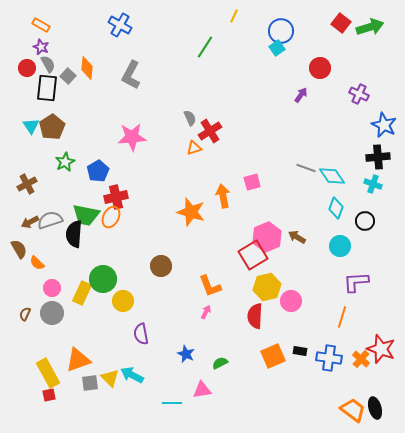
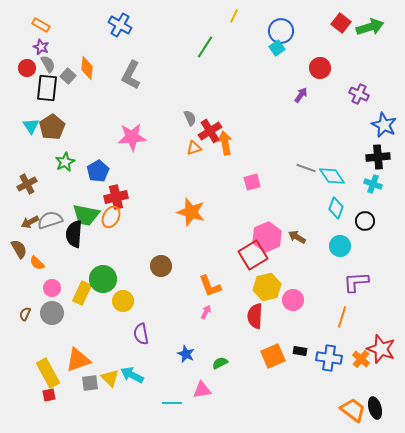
orange arrow at (223, 196): moved 2 px right, 53 px up
pink circle at (291, 301): moved 2 px right, 1 px up
